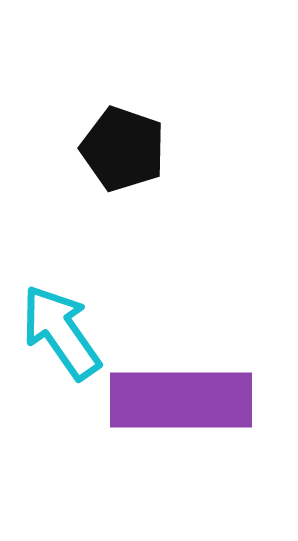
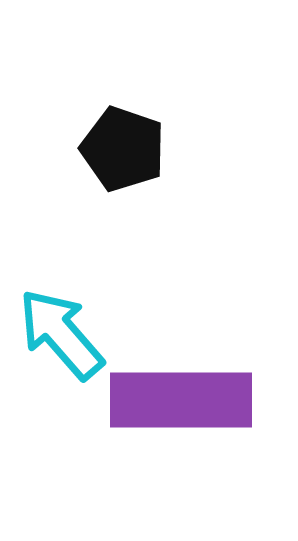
cyan arrow: moved 2 px down; rotated 6 degrees counterclockwise
